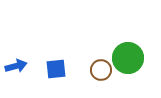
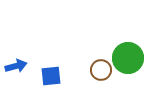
blue square: moved 5 px left, 7 px down
